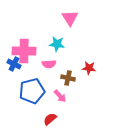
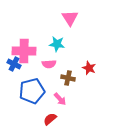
red star: rotated 16 degrees clockwise
pink arrow: moved 3 px down
